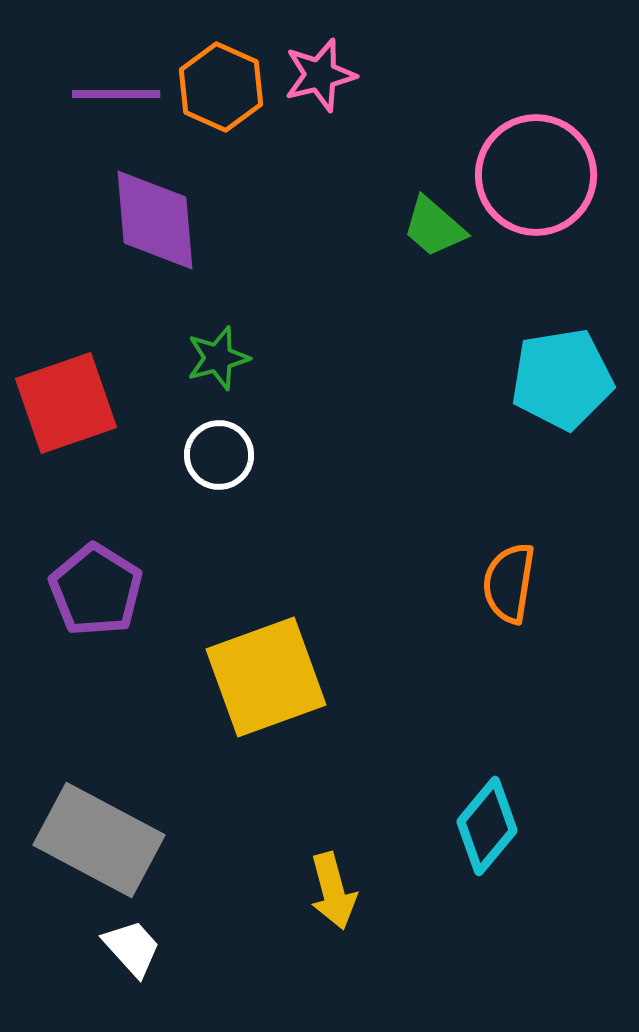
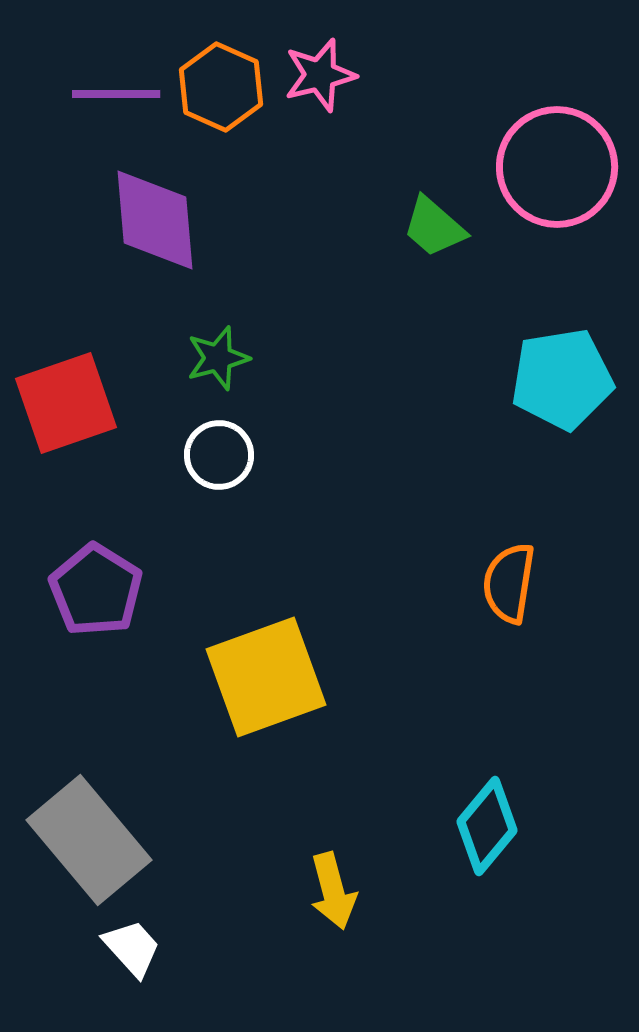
pink circle: moved 21 px right, 8 px up
gray rectangle: moved 10 px left; rotated 22 degrees clockwise
